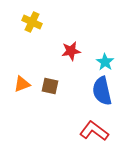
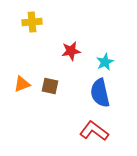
yellow cross: rotated 30 degrees counterclockwise
cyan star: rotated 12 degrees clockwise
blue semicircle: moved 2 px left, 2 px down
